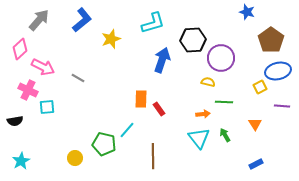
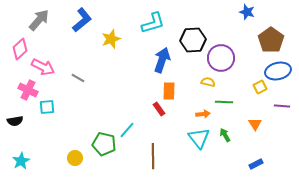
orange rectangle: moved 28 px right, 8 px up
